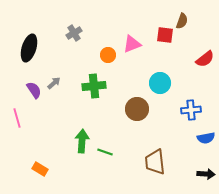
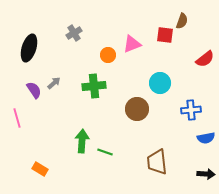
brown trapezoid: moved 2 px right
